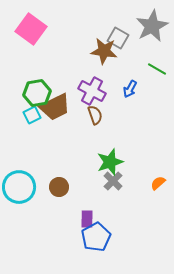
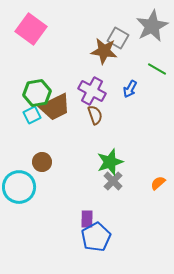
brown circle: moved 17 px left, 25 px up
